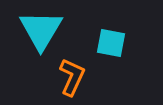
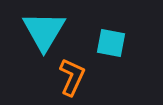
cyan triangle: moved 3 px right, 1 px down
